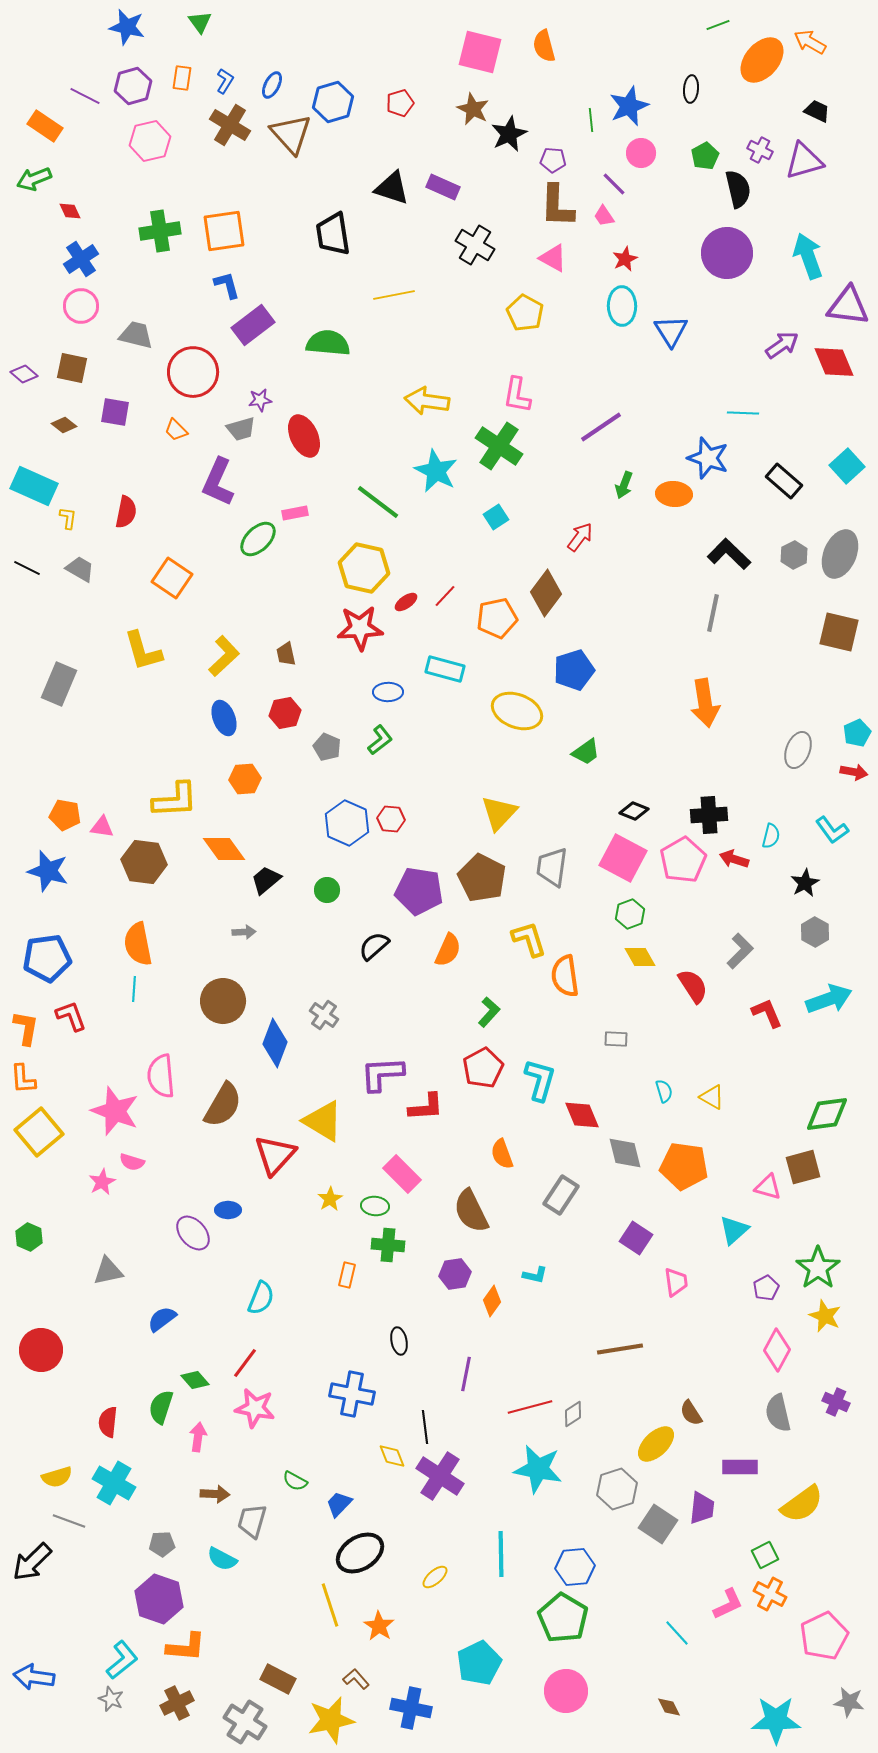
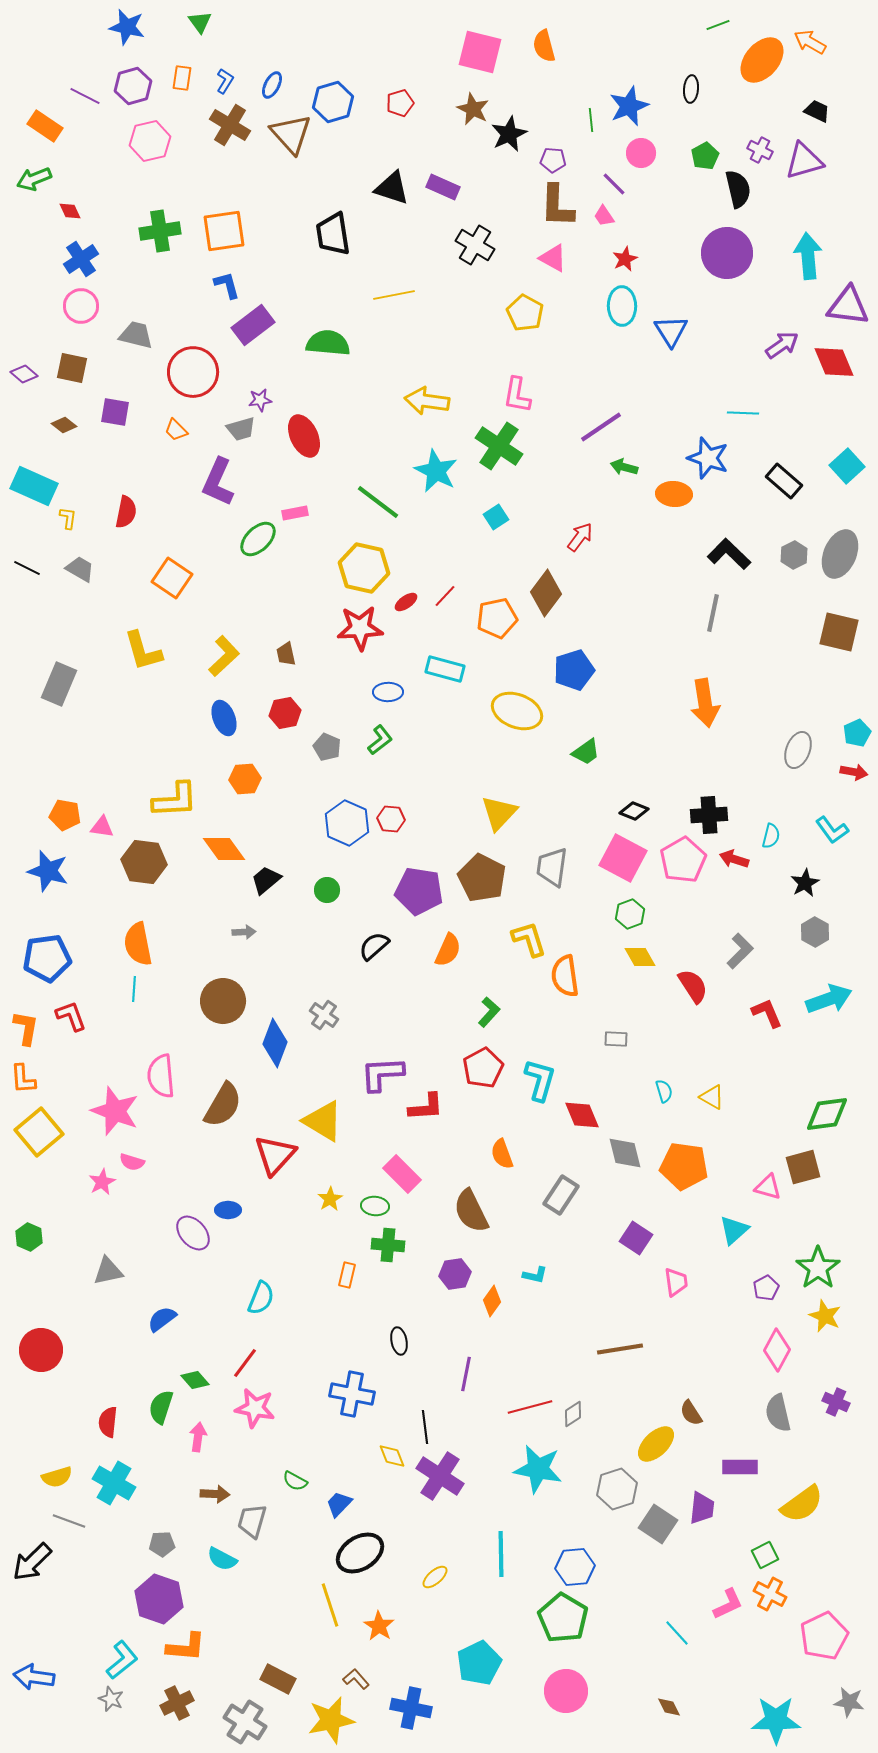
cyan arrow at (808, 256): rotated 15 degrees clockwise
green arrow at (624, 485): moved 18 px up; rotated 84 degrees clockwise
